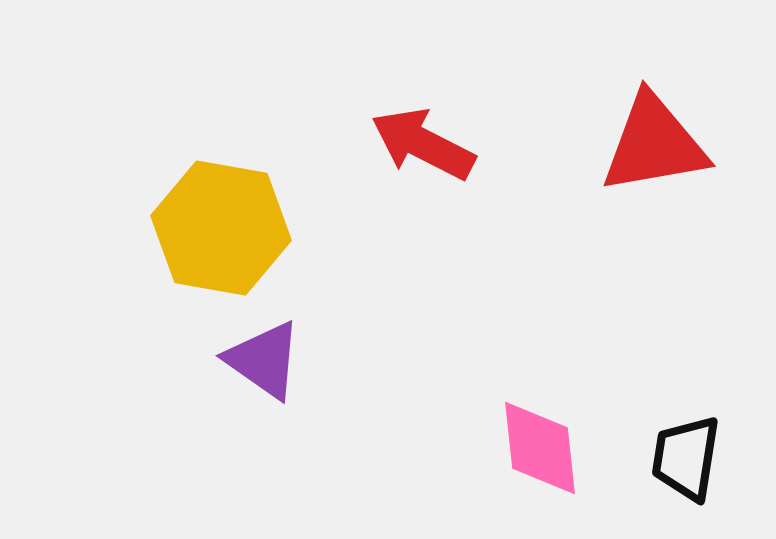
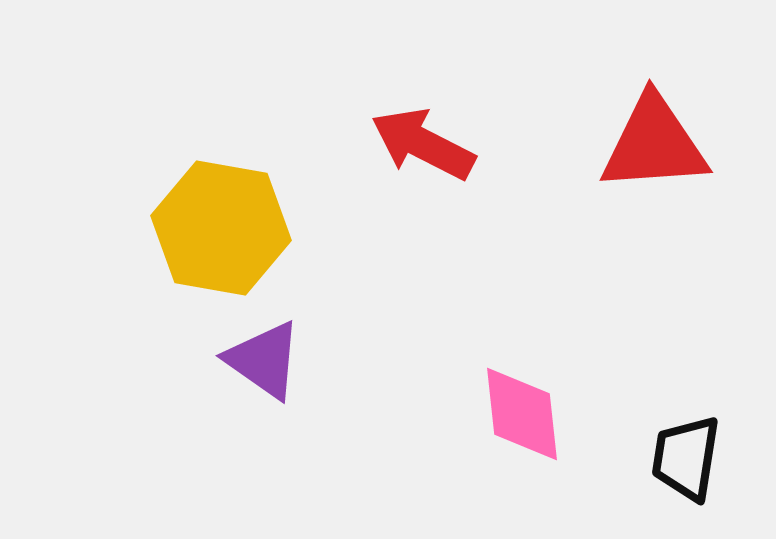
red triangle: rotated 6 degrees clockwise
pink diamond: moved 18 px left, 34 px up
